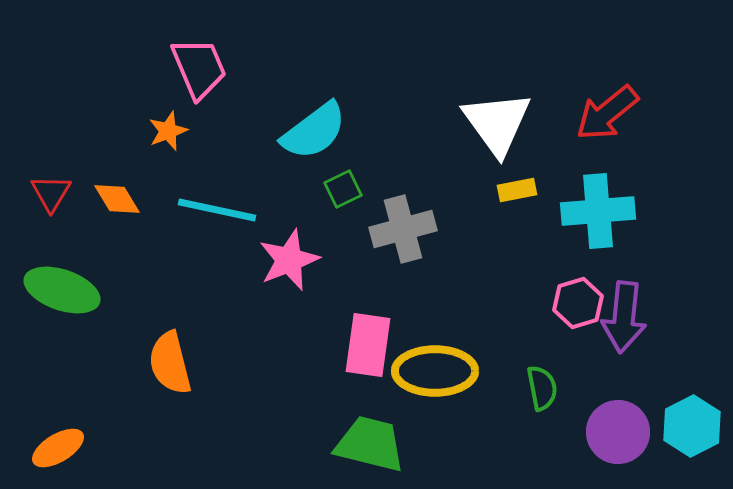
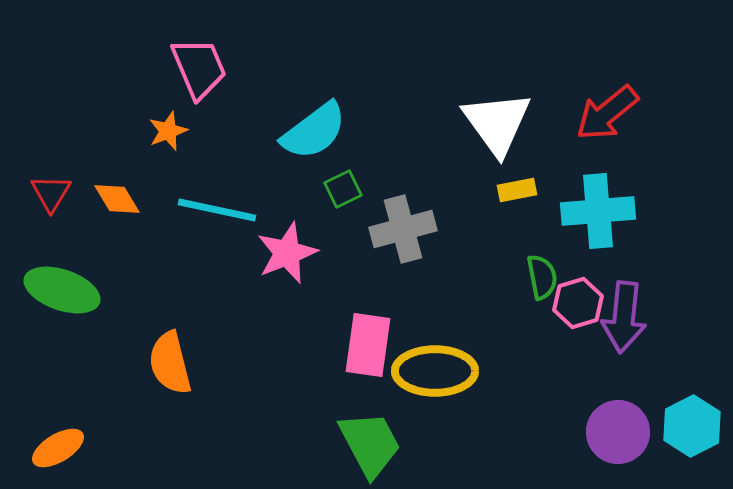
pink star: moved 2 px left, 7 px up
green semicircle: moved 111 px up
green trapezoid: rotated 48 degrees clockwise
